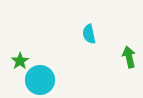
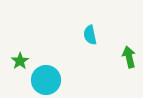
cyan semicircle: moved 1 px right, 1 px down
cyan circle: moved 6 px right
